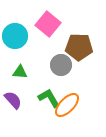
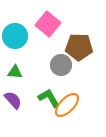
green triangle: moved 5 px left
